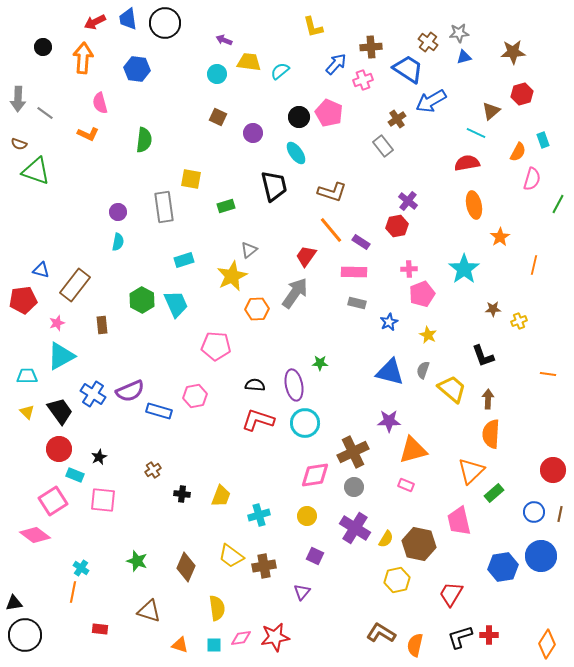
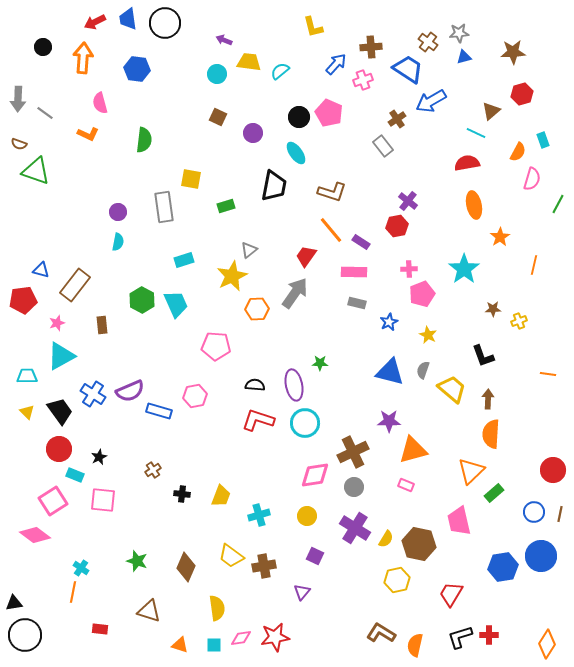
black trapezoid at (274, 186): rotated 24 degrees clockwise
